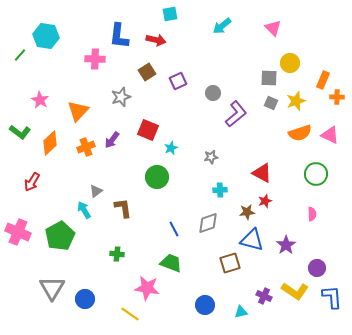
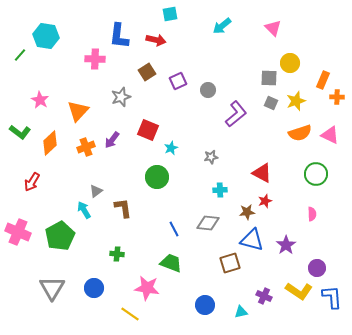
gray circle at (213, 93): moved 5 px left, 3 px up
gray diamond at (208, 223): rotated 25 degrees clockwise
yellow L-shape at (295, 291): moved 4 px right
blue circle at (85, 299): moved 9 px right, 11 px up
